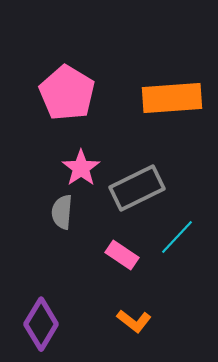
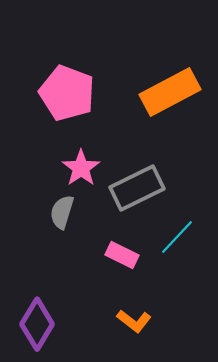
pink pentagon: rotated 10 degrees counterclockwise
orange rectangle: moved 2 px left, 6 px up; rotated 24 degrees counterclockwise
gray semicircle: rotated 12 degrees clockwise
pink rectangle: rotated 8 degrees counterclockwise
purple diamond: moved 4 px left
